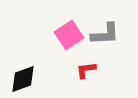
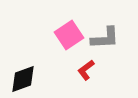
gray L-shape: moved 4 px down
red L-shape: rotated 30 degrees counterclockwise
